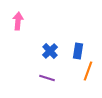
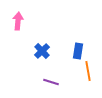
blue cross: moved 8 px left
orange line: rotated 30 degrees counterclockwise
purple line: moved 4 px right, 4 px down
